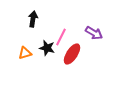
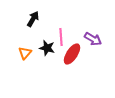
black arrow: rotated 21 degrees clockwise
purple arrow: moved 1 px left, 6 px down
pink line: rotated 30 degrees counterclockwise
orange triangle: rotated 32 degrees counterclockwise
